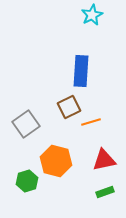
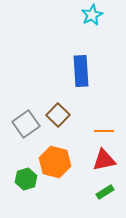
blue rectangle: rotated 8 degrees counterclockwise
brown square: moved 11 px left, 8 px down; rotated 20 degrees counterclockwise
orange line: moved 13 px right, 9 px down; rotated 18 degrees clockwise
orange hexagon: moved 1 px left, 1 px down
green hexagon: moved 1 px left, 2 px up
green rectangle: rotated 12 degrees counterclockwise
